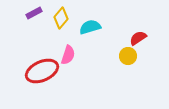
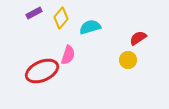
yellow circle: moved 4 px down
